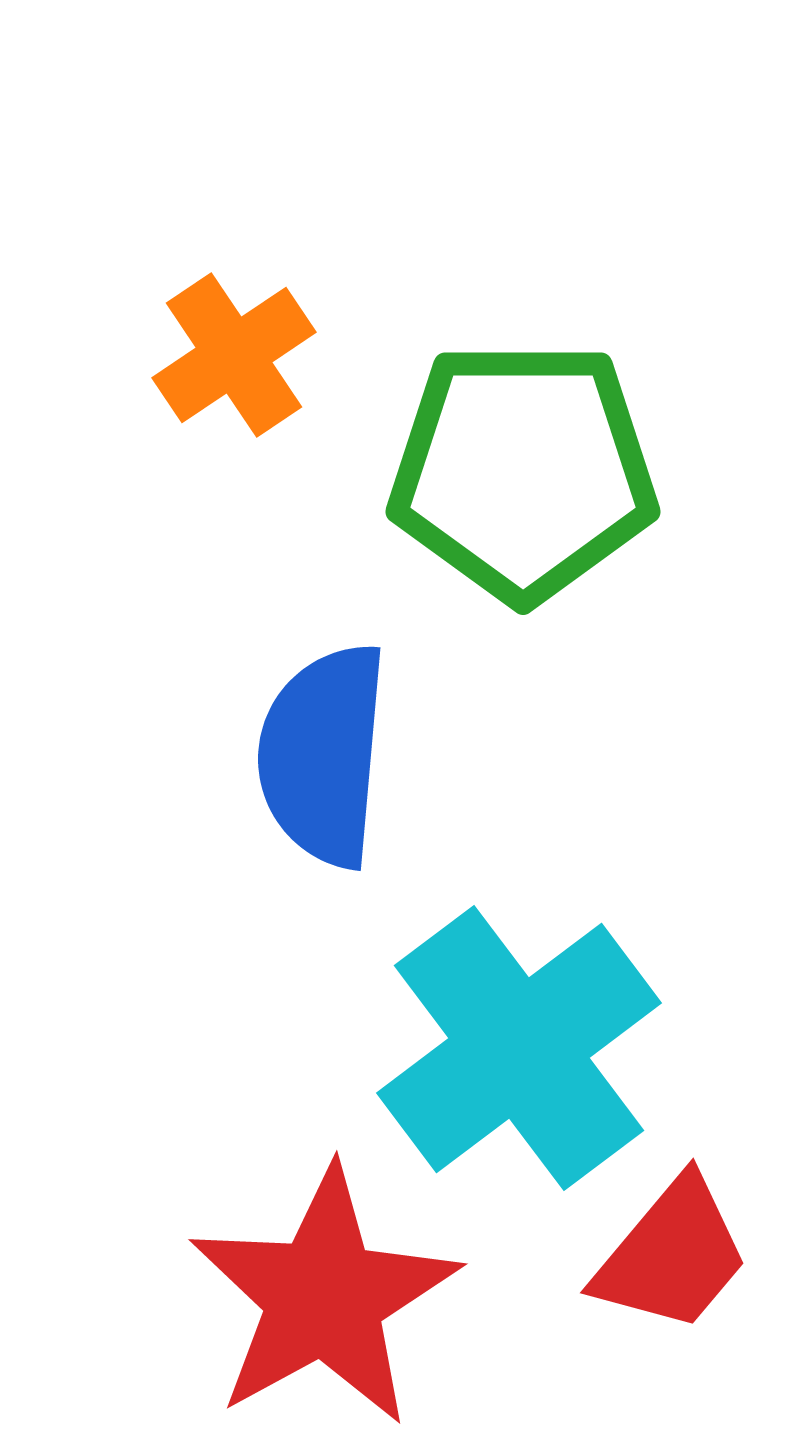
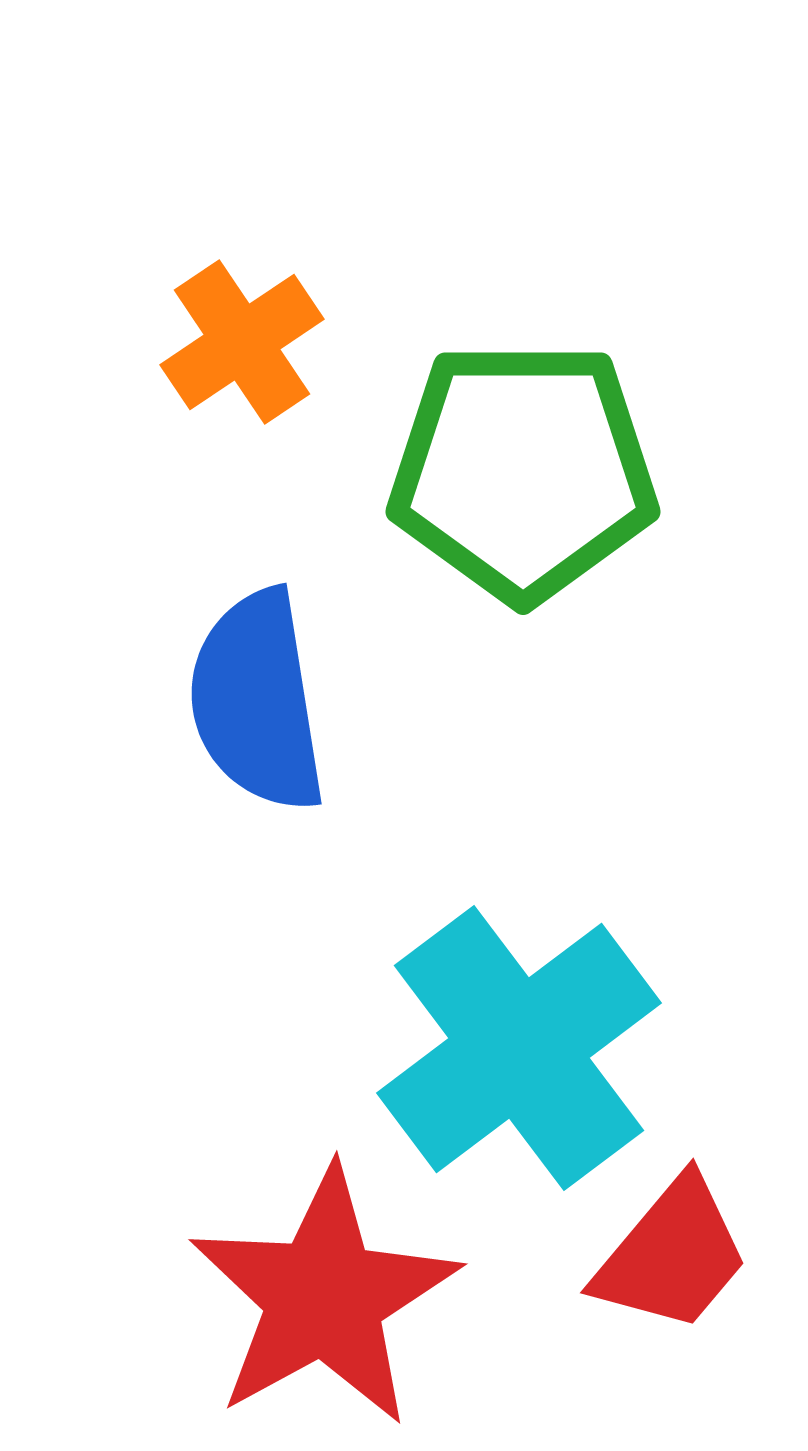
orange cross: moved 8 px right, 13 px up
blue semicircle: moved 66 px left, 54 px up; rotated 14 degrees counterclockwise
